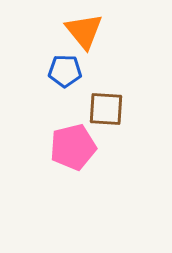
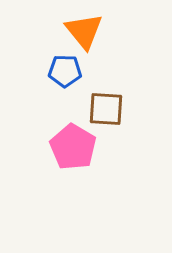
pink pentagon: rotated 27 degrees counterclockwise
